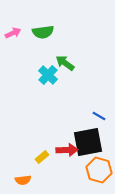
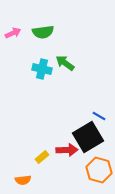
cyan cross: moved 6 px left, 6 px up; rotated 30 degrees counterclockwise
black square: moved 5 px up; rotated 20 degrees counterclockwise
